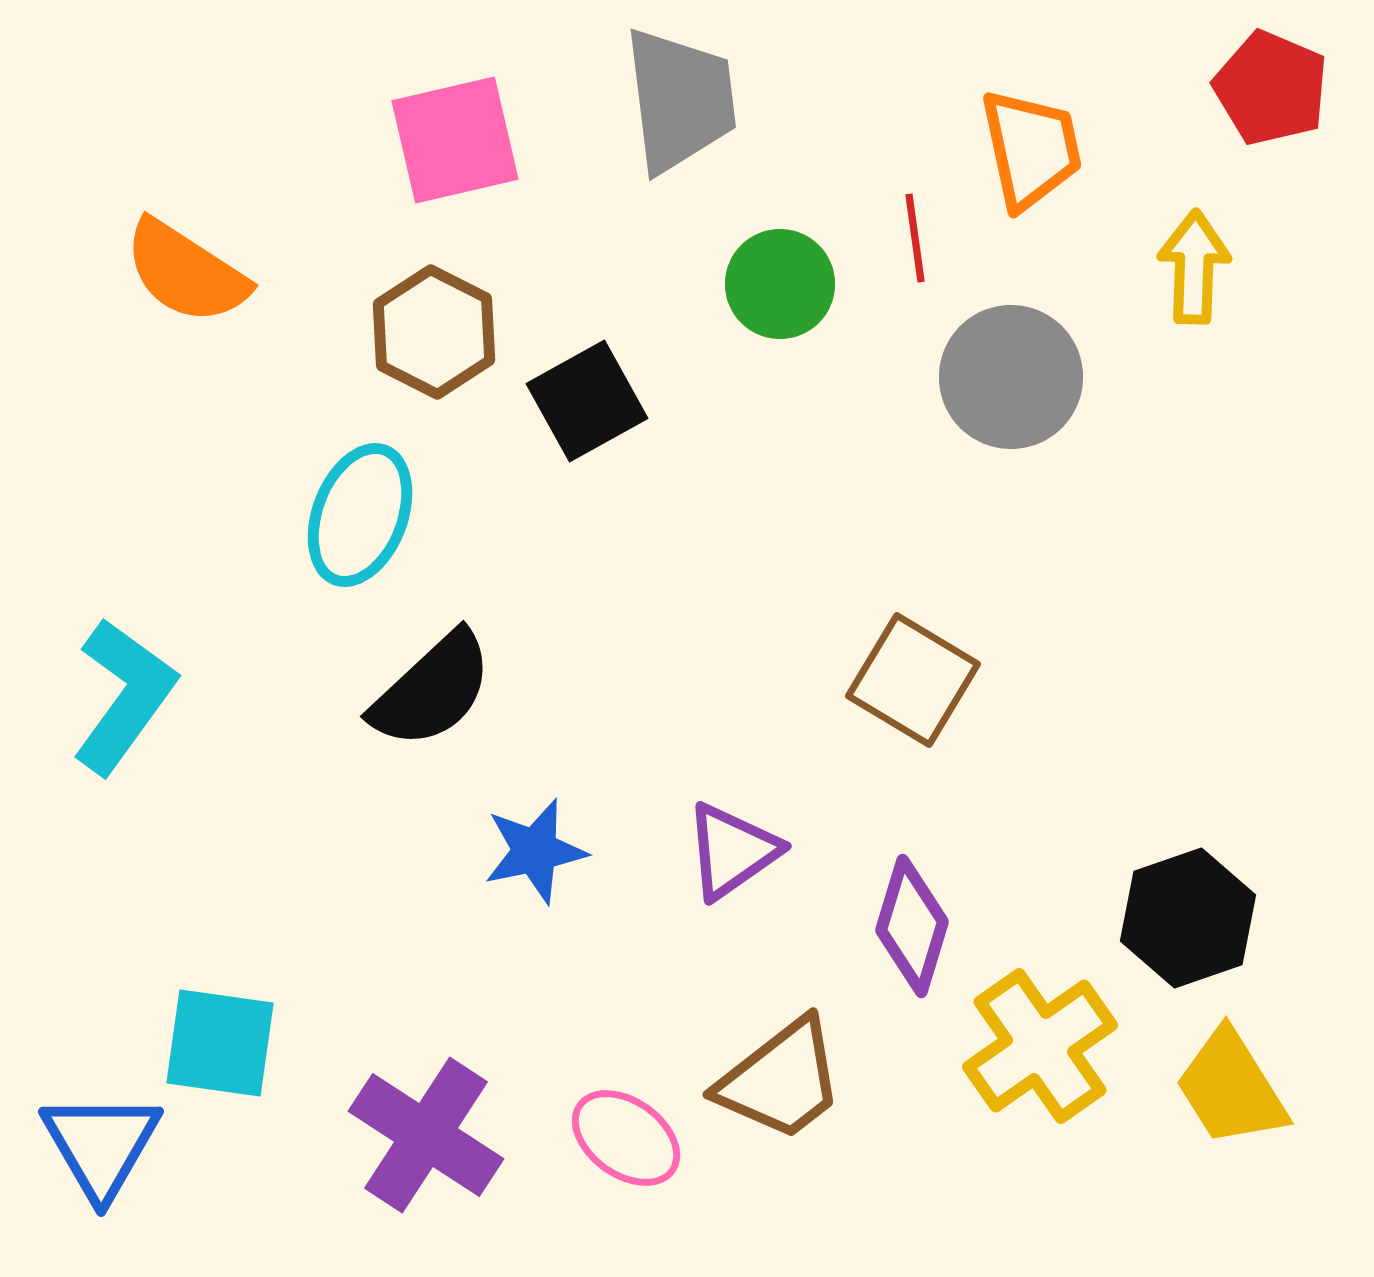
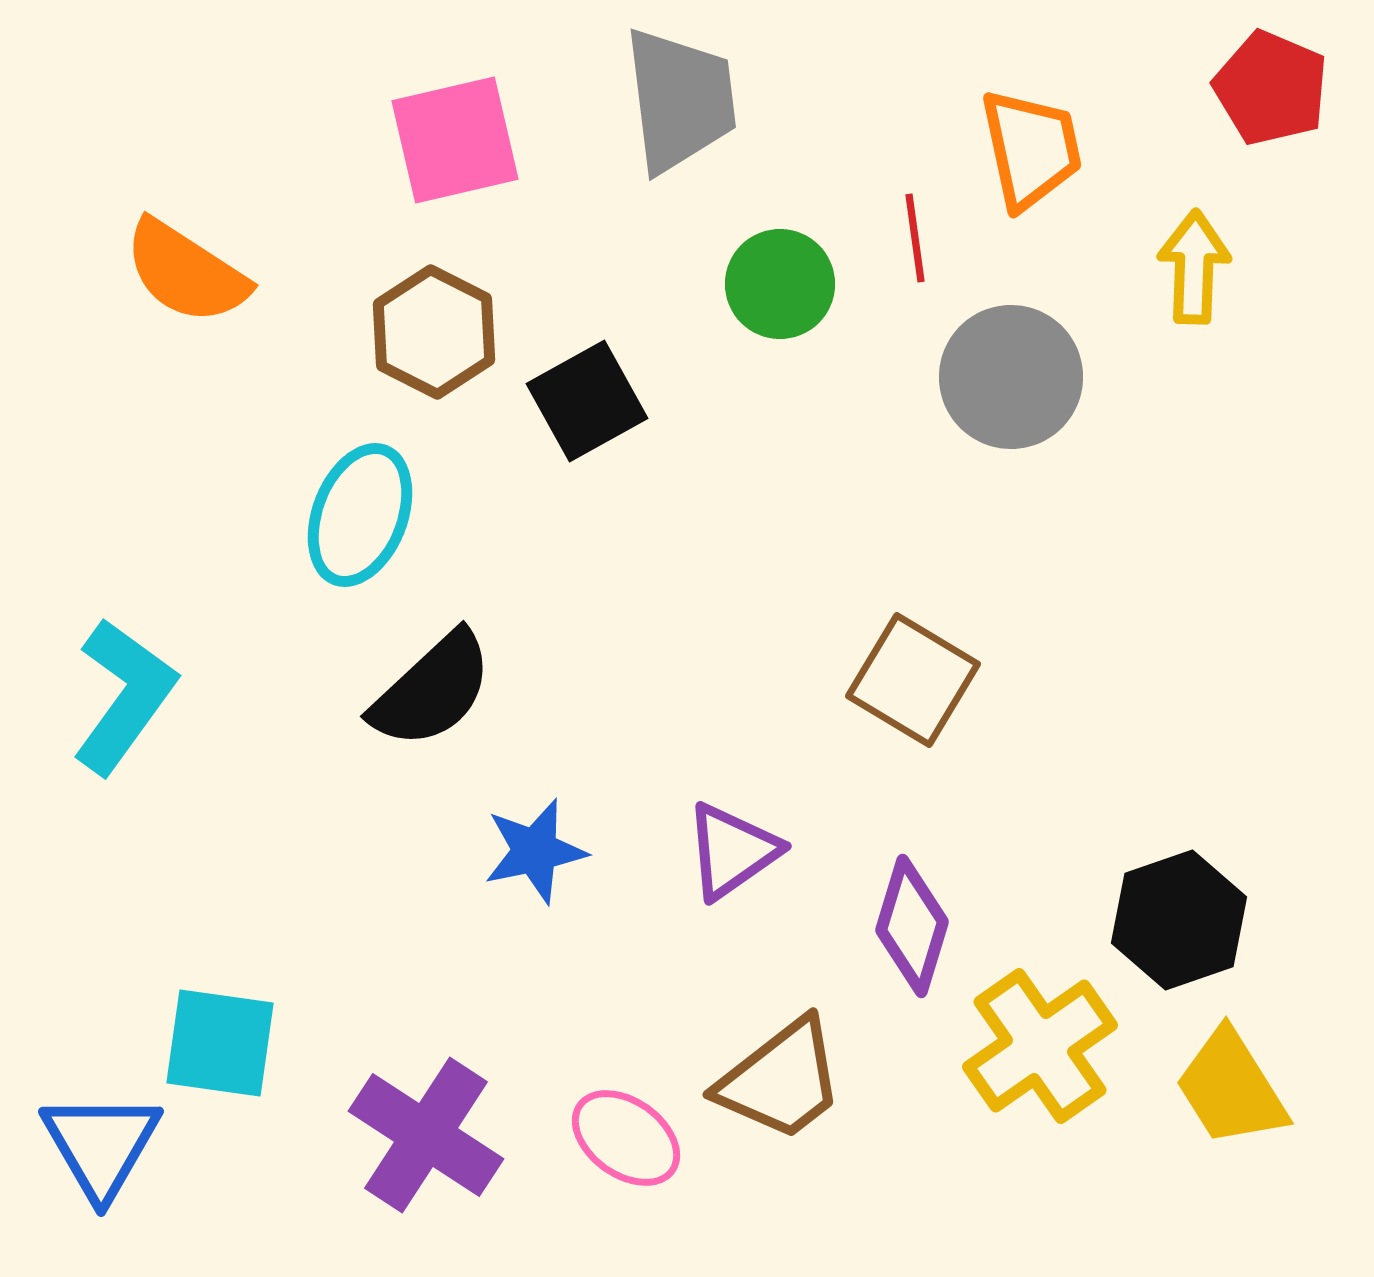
black hexagon: moved 9 px left, 2 px down
